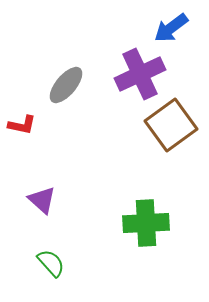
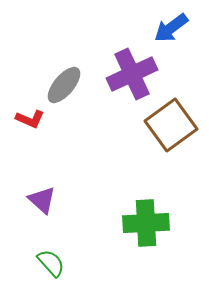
purple cross: moved 8 px left
gray ellipse: moved 2 px left
red L-shape: moved 8 px right, 6 px up; rotated 12 degrees clockwise
